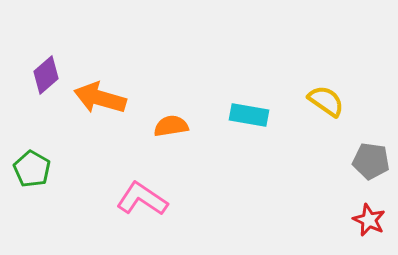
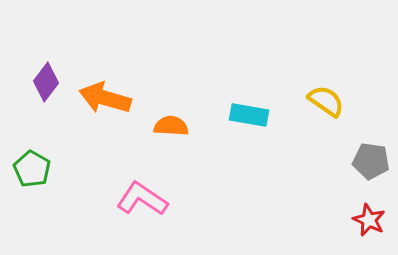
purple diamond: moved 7 px down; rotated 12 degrees counterclockwise
orange arrow: moved 5 px right
orange semicircle: rotated 12 degrees clockwise
